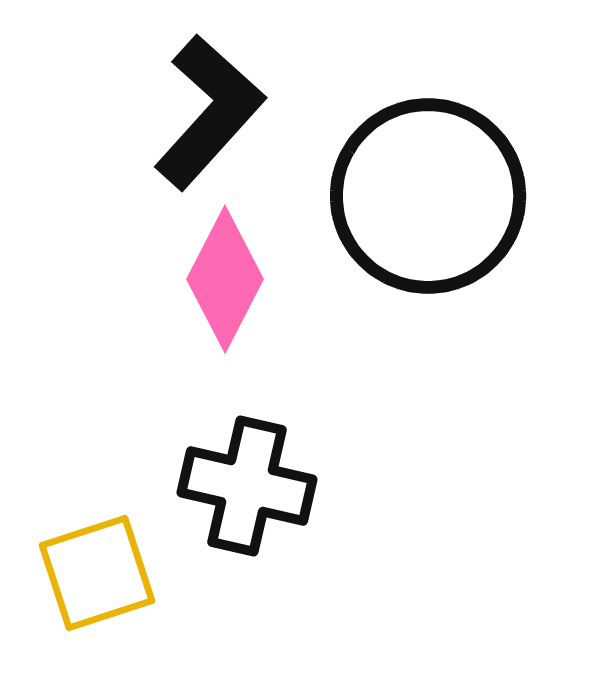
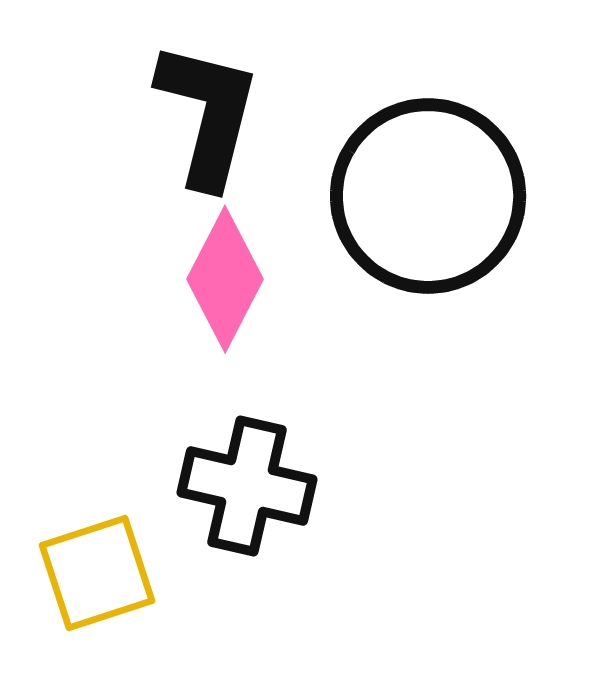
black L-shape: moved 1 px left, 2 px down; rotated 28 degrees counterclockwise
